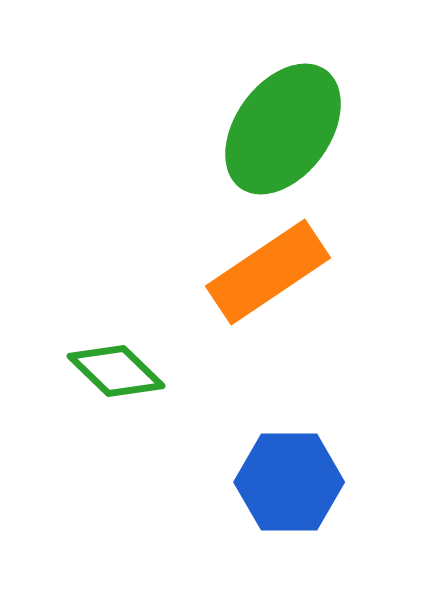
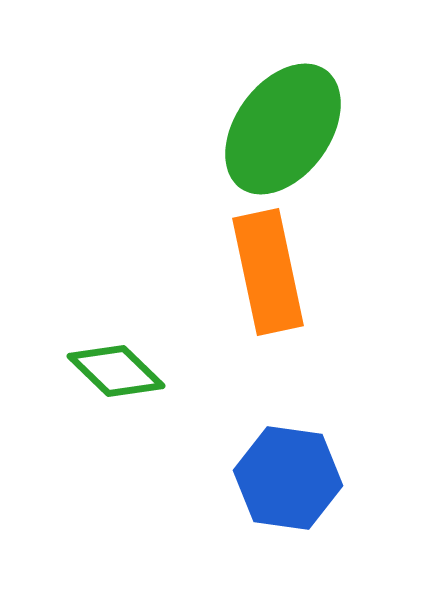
orange rectangle: rotated 68 degrees counterclockwise
blue hexagon: moved 1 px left, 4 px up; rotated 8 degrees clockwise
